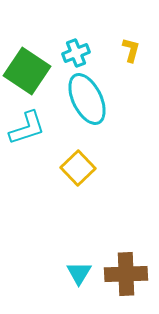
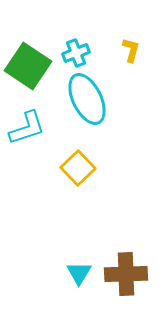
green square: moved 1 px right, 5 px up
